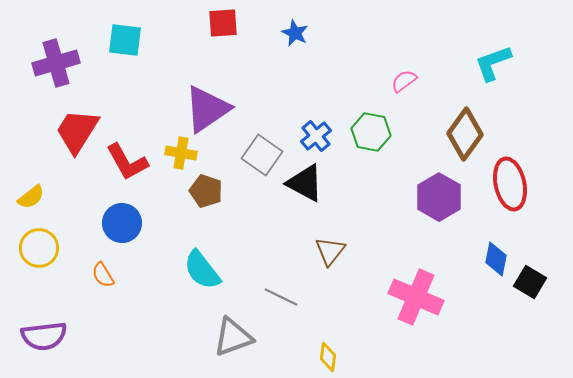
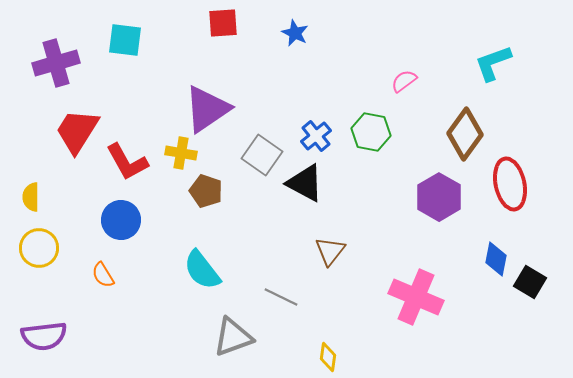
yellow semicircle: rotated 128 degrees clockwise
blue circle: moved 1 px left, 3 px up
